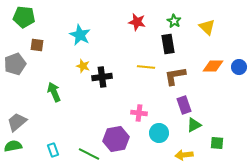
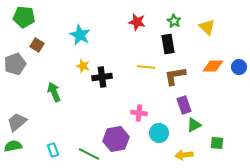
brown square: rotated 24 degrees clockwise
